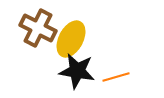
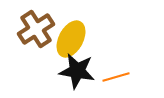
brown cross: moved 2 px left, 1 px down; rotated 30 degrees clockwise
